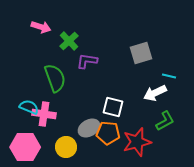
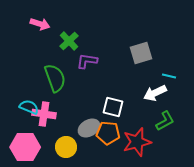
pink arrow: moved 1 px left, 3 px up
